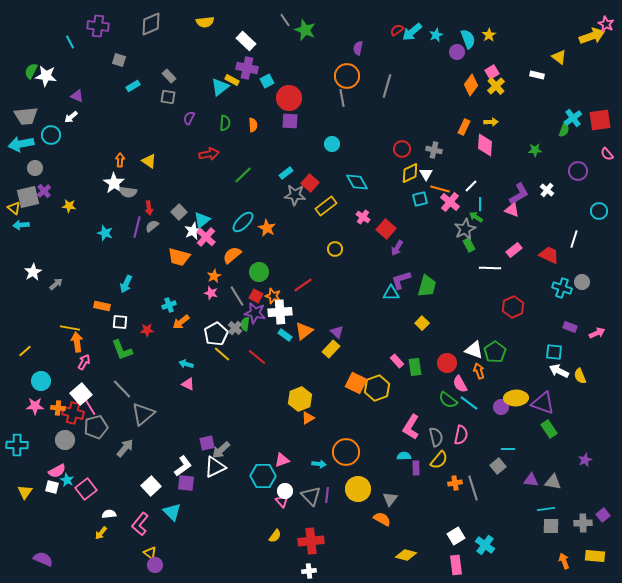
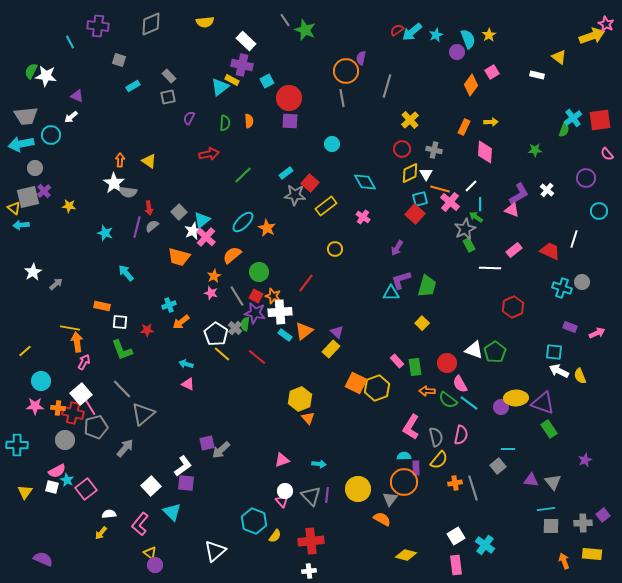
purple semicircle at (358, 48): moved 3 px right, 10 px down
purple cross at (247, 68): moved 5 px left, 3 px up
orange circle at (347, 76): moved 1 px left, 5 px up
yellow cross at (496, 86): moved 86 px left, 34 px down
gray square at (168, 97): rotated 21 degrees counterclockwise
orange semicircle at (253, 125): moved 4 px left, 4 px up
pink diamond at (485, 145): moved 7 px down
purple circle at (578, 171): moved 8 px right, 7 px down
cyan diamond at (357, 182): moved 8 px right
red square at (386, 229): moved 29 px right, 15 px up
red trapezoid at (549, 255): moved 1 px right, 4 px up
cyan arrow at (126, 284): moved 11 px up; rotated 114 degrees clockwise
red line at (303, 285): moved 3 px right, 2 px up; rotated 18 degrees counterclockwise
white pentagon at (216, 334): rotated 10 degrees counterclockwise
orange arrow at (479, 371): moved 52 px left, 20 px down; rotated 70 degrees counterclockwise
orange triangle at (308, 418): rotated 40 degrees counterclockwise
orange circle at (346, 452): moved 58 px right, 30 px down
white triangle at (215, 467): moved 84 px down; rotated 15 degrees counterclockwise
cyan hexagon at (263, 476): moved 9 px left, 45 px down; rotated 20 degrees clockwise
gray triangle at (553, 482): rotated 42 degrees clockwise
yellow rectangle at (595, 556): moved 3 px left, 2 px up
